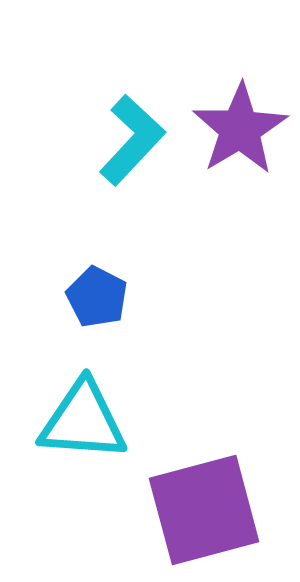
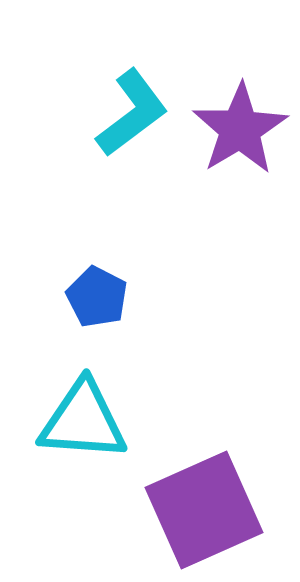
cyan L-shape: moved 27 px up; rotated 10 degrees clockwise
purple square: rotated 9 degrees counterclockwise
